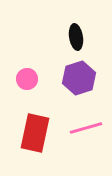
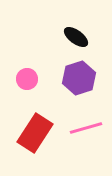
black ellipse: rotated 45 degrees counterclockwise
red rectangle: rotated 21 degrees clockwise
